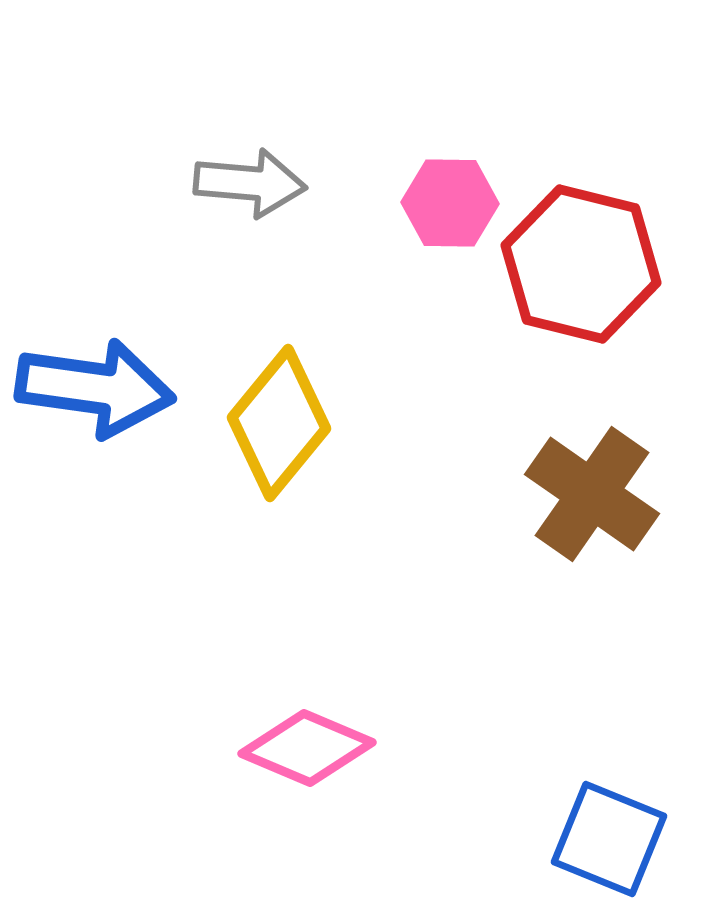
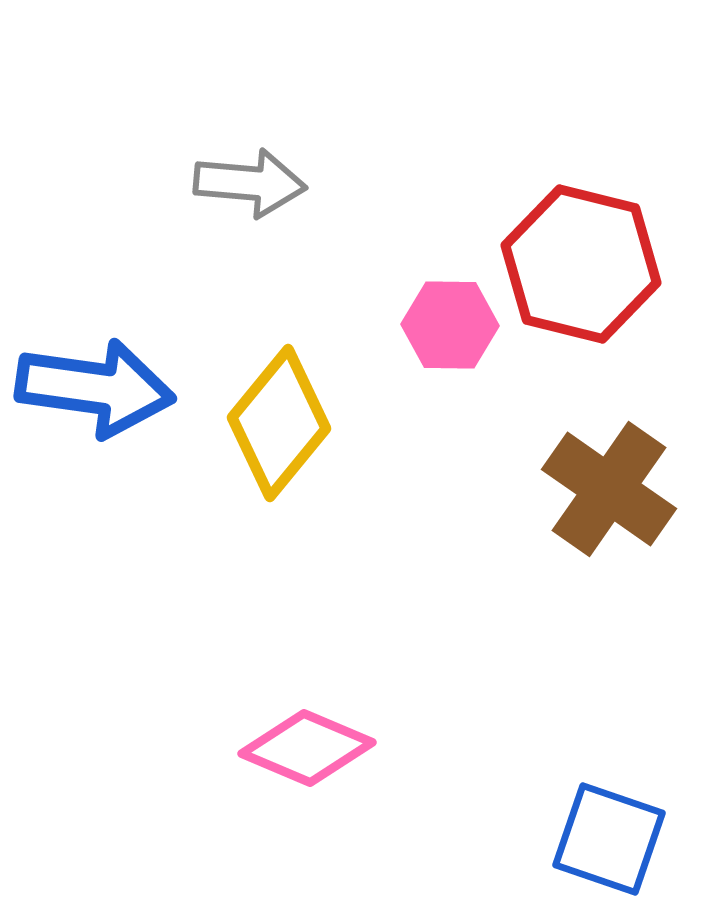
pink hexagon: moved 122 px down
brown cross: moved 17 px right, 5 px up
blue square: rotated 3 degrees counterclockwise
